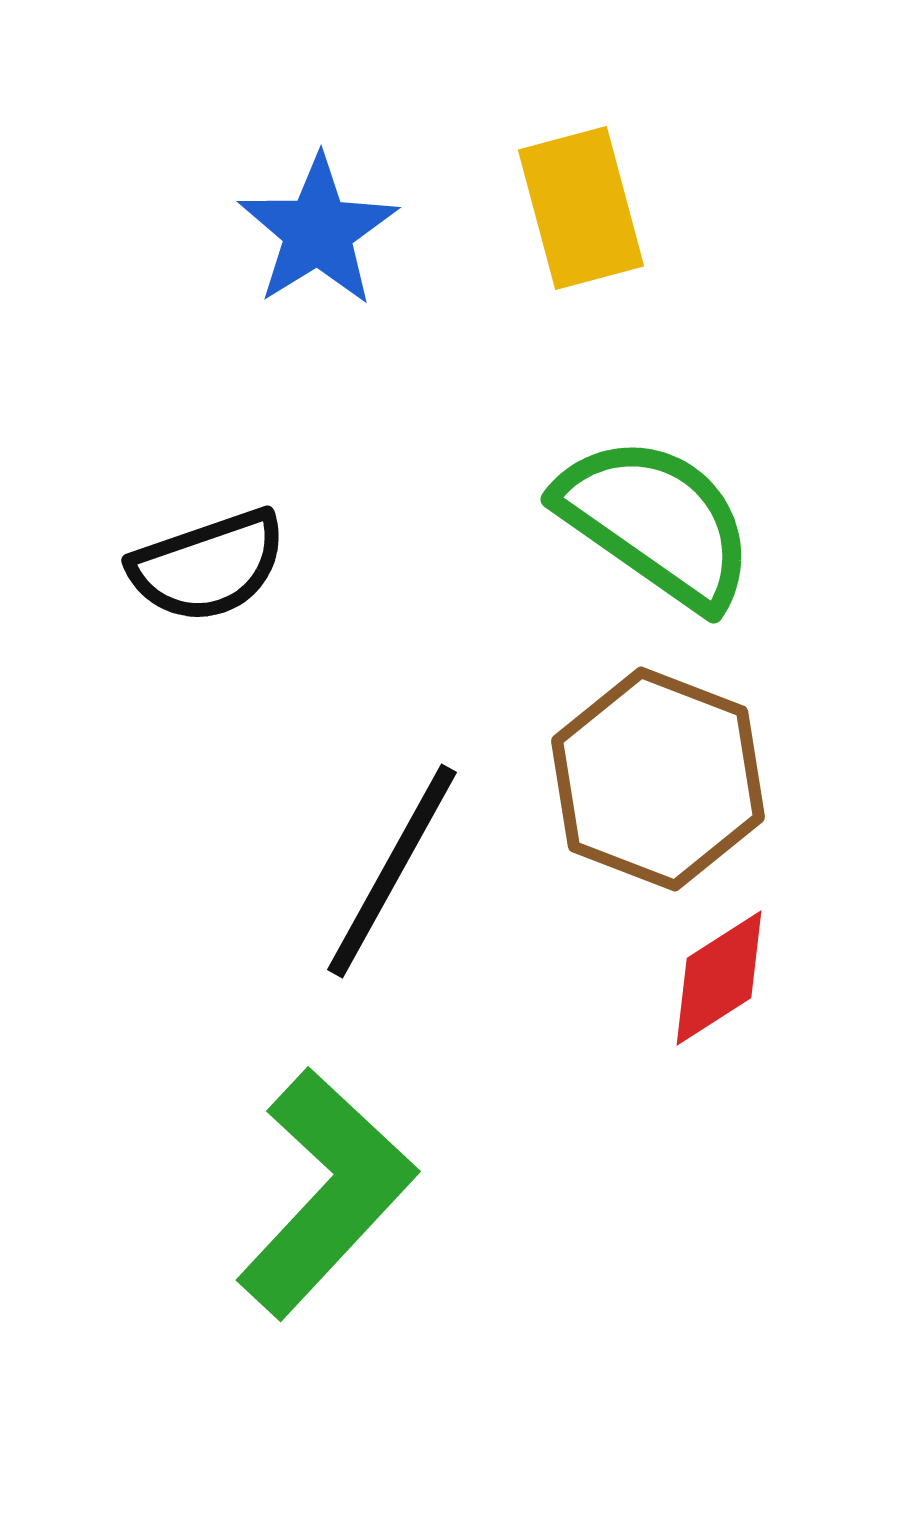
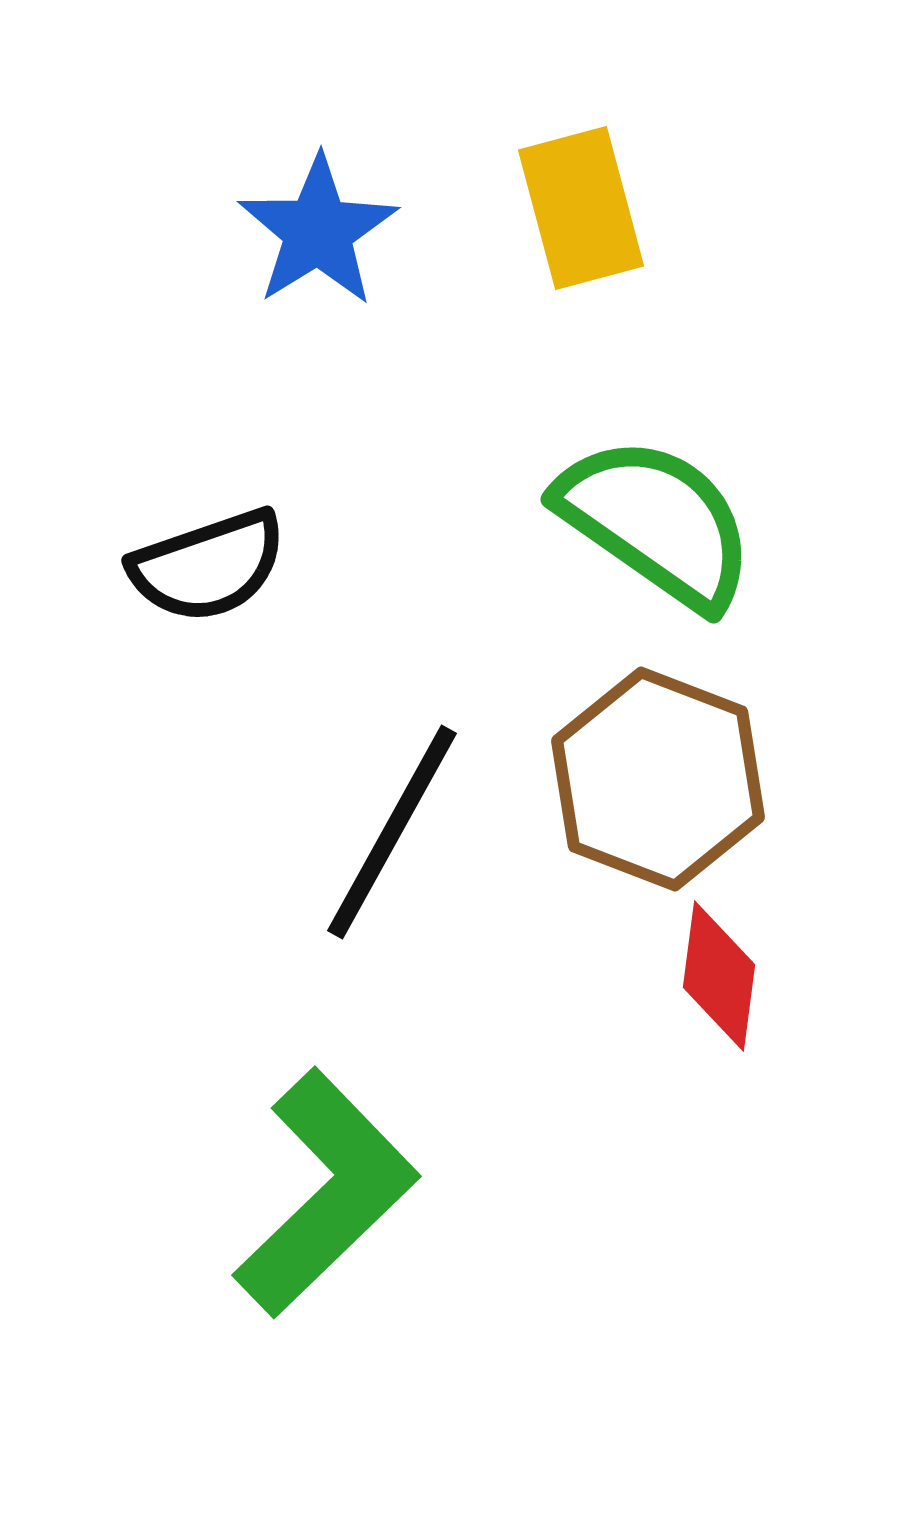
black line: moved 39 px up
red diamond: moved 2 px up; rotated 50 degrees counterclockwise
green L-shape: rotated 3 degrees clockwise
